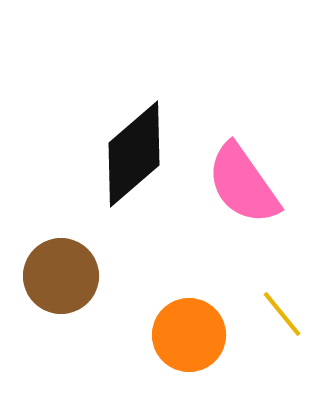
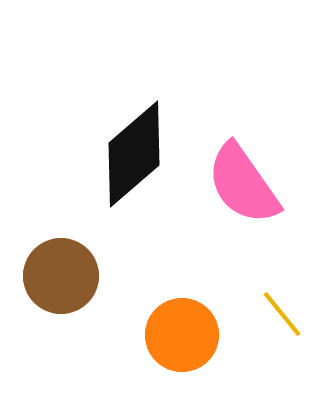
orange circle: moved 7 px left
